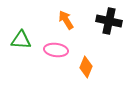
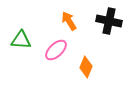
orange arrow: moved 3 px right, 1 px down
pink ellipse: rotated 50 degrees counterclockwise
